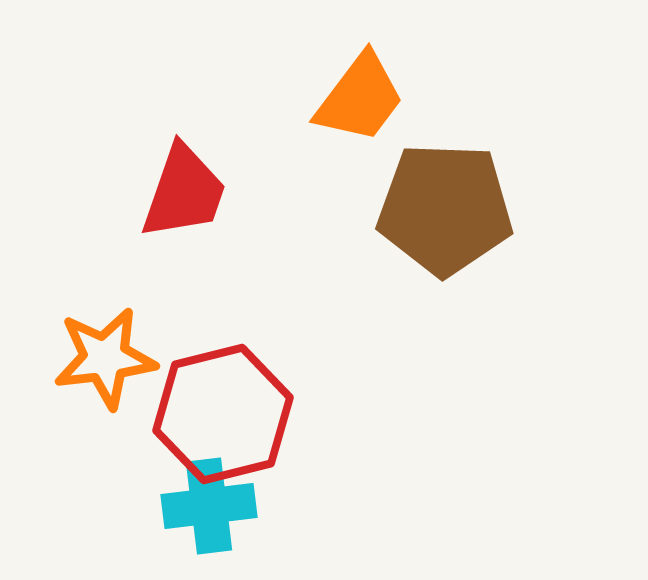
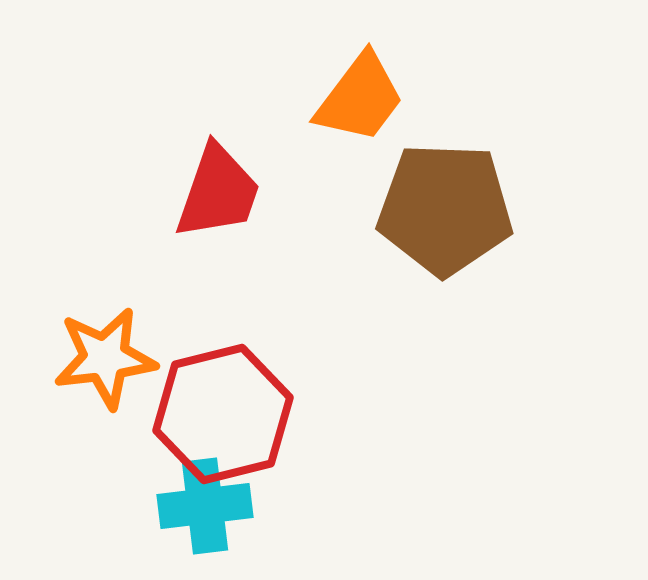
red trapezoid: moved 34 px right
cyan cross: moved 4 px left
